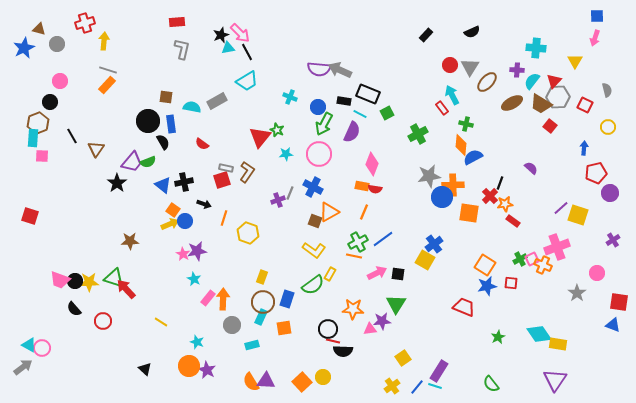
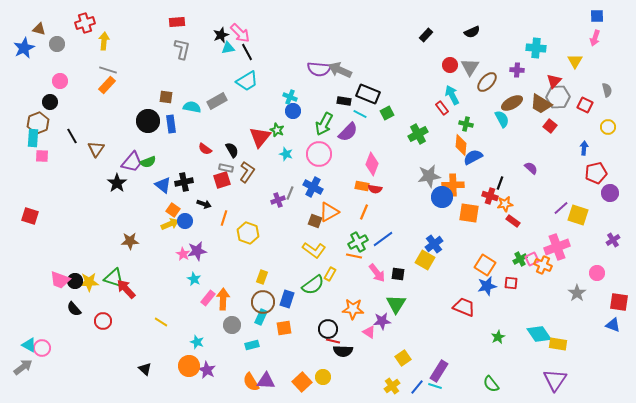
cyan semicircle at (532, 81): moved 30 px left, 38 px down; rotated 114 degrees clockwise
blue circle at (318, 107): moved 25 px left, 4 px down
purple semicircle at (352, 132): moved 4 px left; rotated 20 degrees clockwise
black semicircle at (163, 142): moved 69 px right, 8 px down
red semicircle at (202, 144): moved 3 px right, 5 px down
cyan star at (286, 154): rotated 24 degrees clockwise
red cross at (490, 196): rotated 28 degrees counterclockwise
pink arrow at (377, 273): rotated 78 degrees clockwise
pink triangle at (370, 329): moved 1 px left, 3 px down; rotated 40 degrees clockwise
